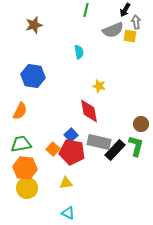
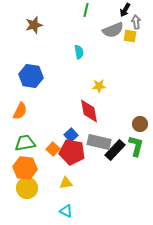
blue hexagon: moved 2 px left
yellow star: rotated 16 degrees counterclockwise
brown circle: moved 1 px left
green trapezoid: moved 4 px right, 1 px up
cyan triangle: moved 2 px left, 2 px up
